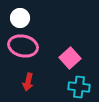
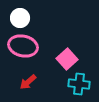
pink square: moved 3 px left, 1 px down
red arrow: rotated 36 degrees clockwise
cyan cross: moved 3 px up
